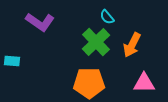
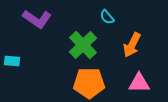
purple L-shape: moved 3 px left, 3 px up
green cross: moved 13 px left, 3 px down
pink triangle: moved 5 px left
